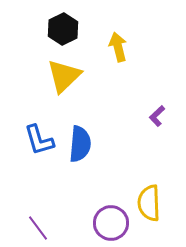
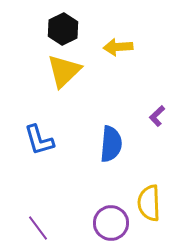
yellow arrow: rotated 80 degrees counterclockwise
yellow triangle: moved 5 px up
blue semicircle: moved 31 px right
